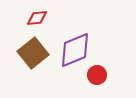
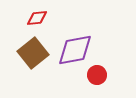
purple diamond: rotated 12 degrees clockwise
